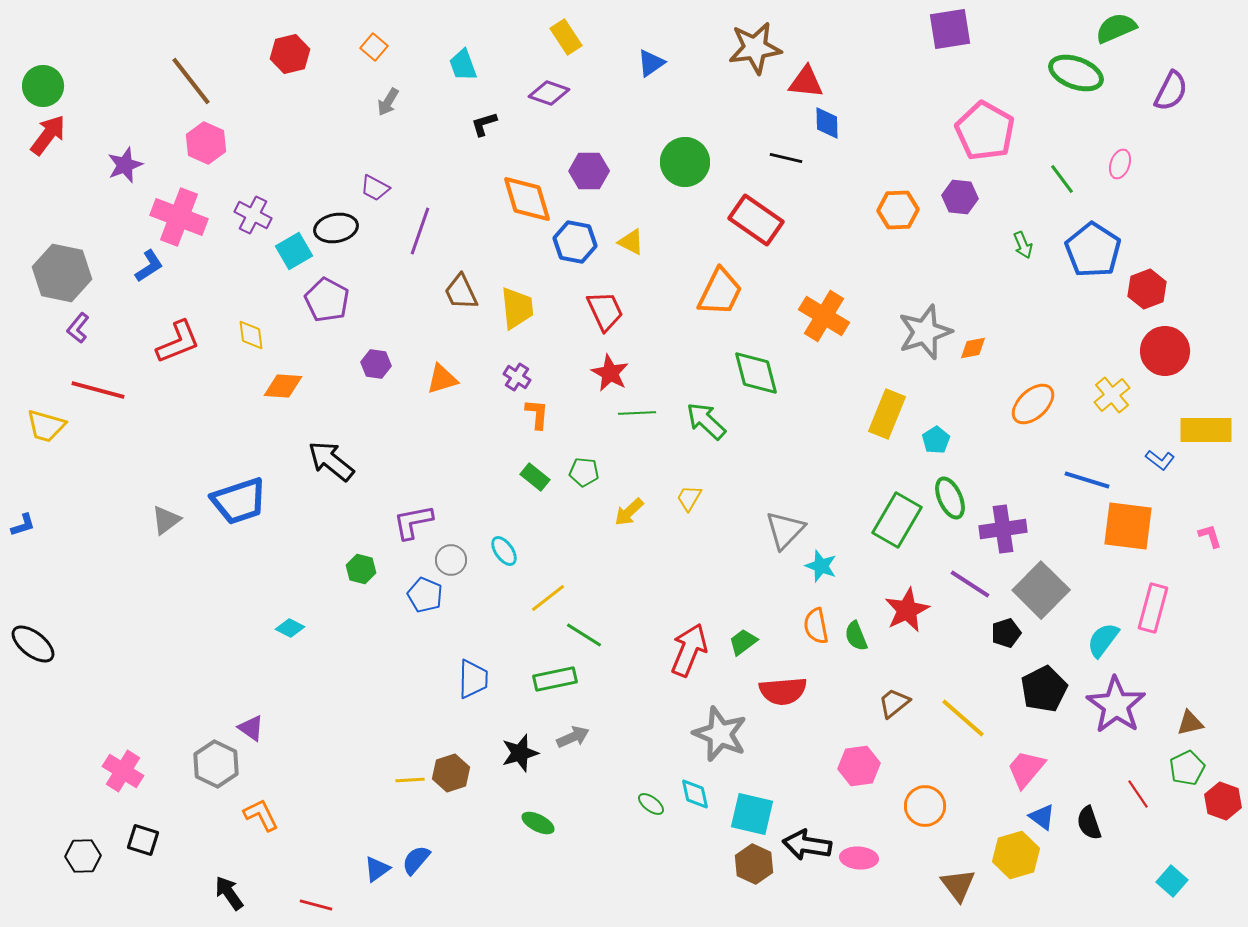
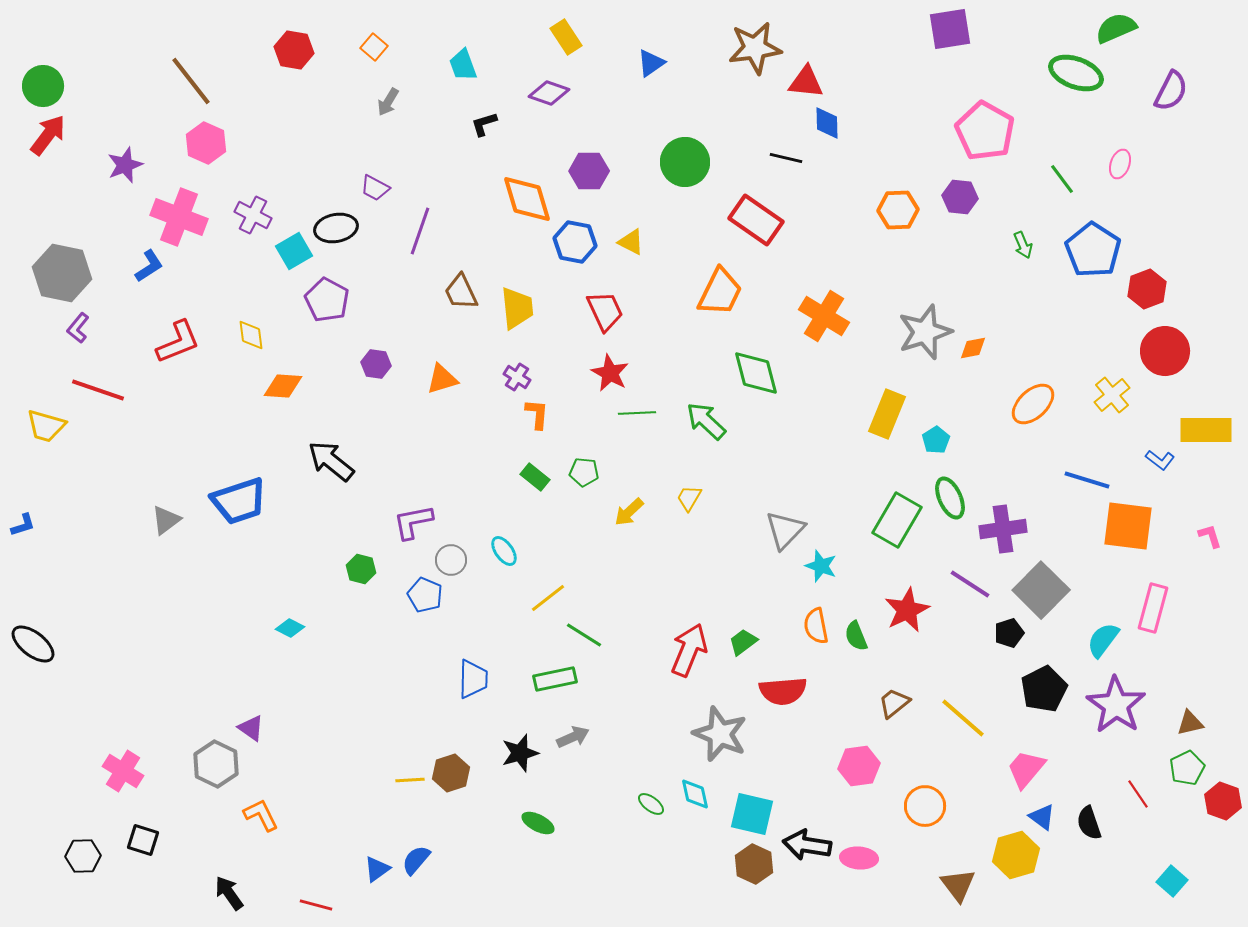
red hexagon at (290, 54): moved 4 px right, 4 px up; rotated 24 degrees clockwise
red line at (98, 390): rotated 4 degrees clockwise
black pentagon at (1006, 633): moved 3 px right
